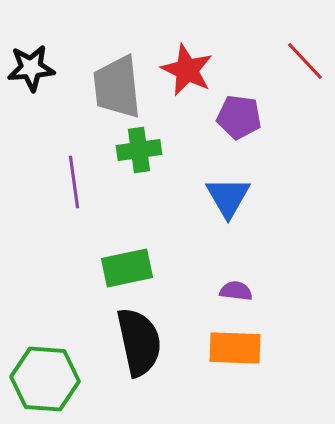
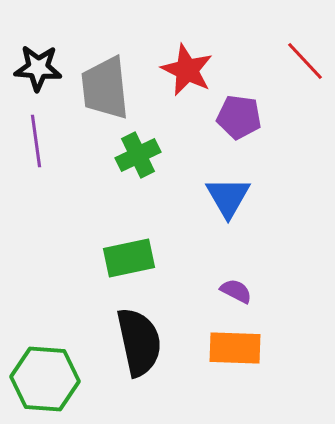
black star: moved 7 px right; rotated 9 degrees clockwise
gray trapezoid: moved 12 px left, 1 px down
green cross: moved 1 px left, 5 px down; rotated 18 degrees counterclockwise
purple line: moved 38 px left, 41 px up
green rectangle: moved 2 px right, 10 px up
purple semicircle: rotated 20 degrees clockwise
